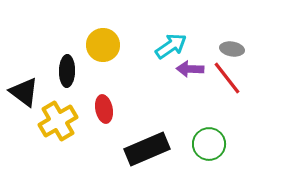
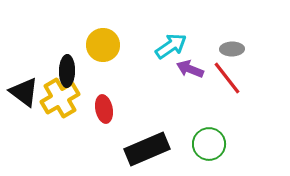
gray ellipse: rotated 10 degrees counterclockwise
purple arrow: rotated 20 degrees clockwise
yellow cross: moved 2 px right, 23 px up
